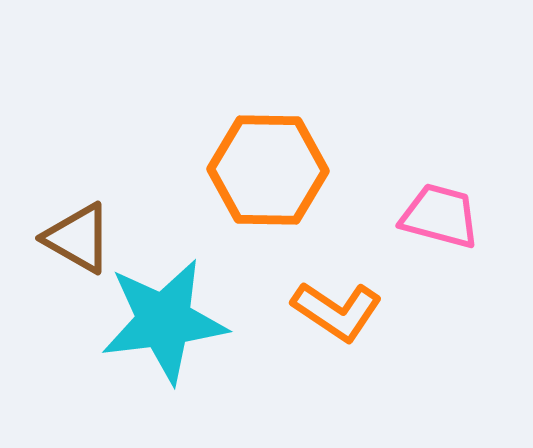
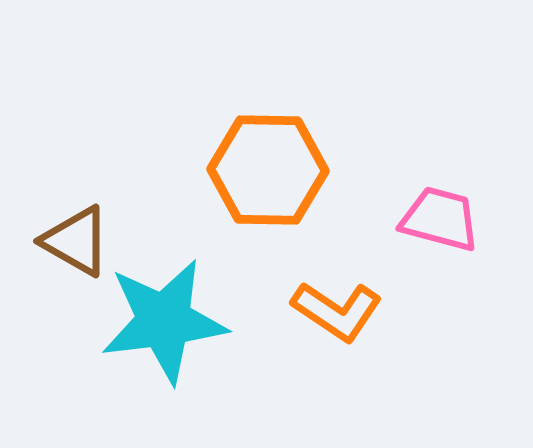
pink trapezoid: moved 3 px down
brown triangle: moved 2 px left, 3 px down
